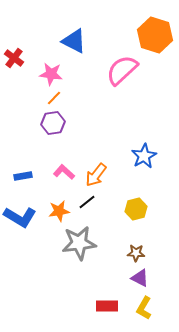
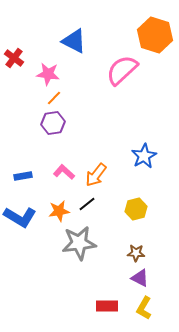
pink star: moved 3 px left
black line: moved 2 px down
